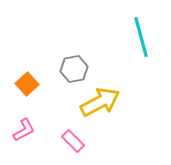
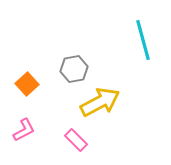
cyan line: moved 2 px right, 3 px down
pink rectangle: moved 3 px right, 1 px up
